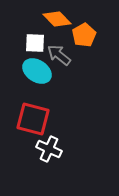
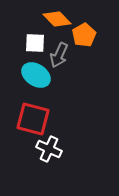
gray arrow: rotated 105 degrees counterclockwise
cyan ellipse: moved 1 px left, 4 px down
